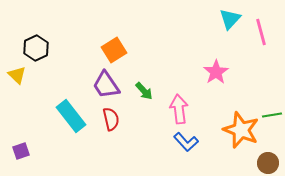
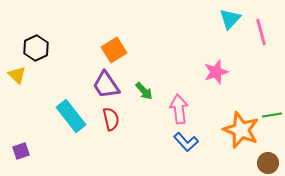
pink star: rotated 15 degrees clockwise
